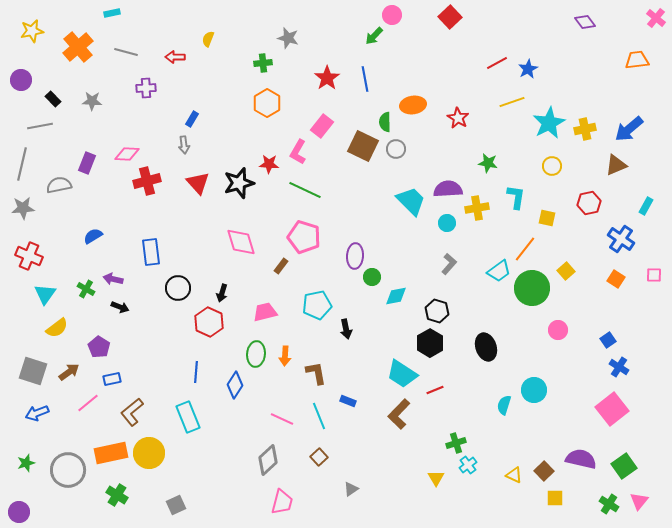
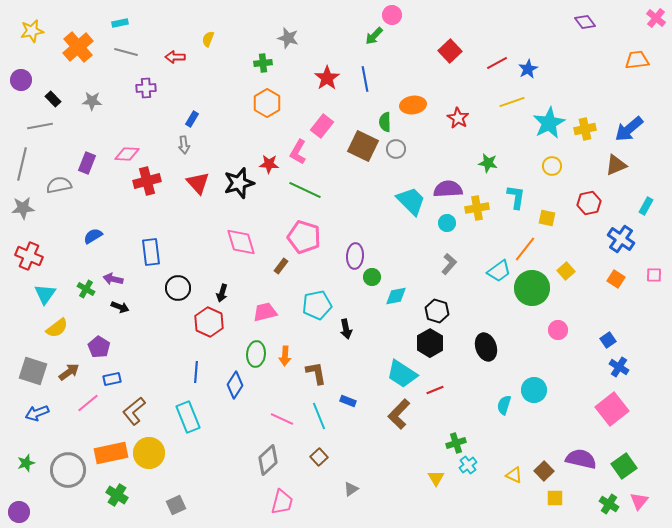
cyan rectangle at (112, 13): moved 8 px right, 10 px down
red square at (450, 17): moved 34 px down
brown L-shape at (132, 412): moved 2 px right, 1 px up
